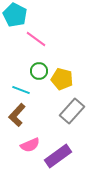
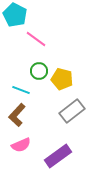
gray rectangle: rotated 10 degrees clockwise
pink semicircle: moved 9 px left
